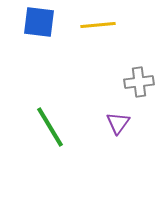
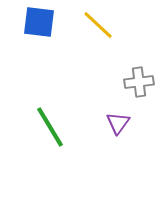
yellow line: rotated 48 degrees clockwise
